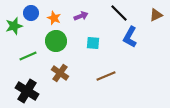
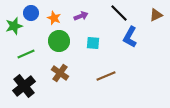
green circle: moved 3 px right
green line: moved 2 px left, 2 px up
black cross: moved 3 px left, 5 px up; rotated 20 degrees clockwise
